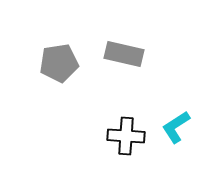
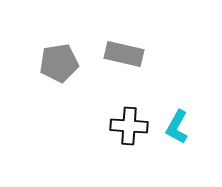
cyan L-shape: moved 1 px right; rotated 28 degrees counterclockwise
black cross: moved 3 px right, 10 px up
